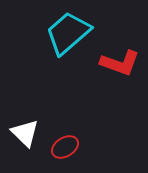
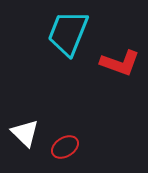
cyan trapezoid: rotated 27 degrees counterclockwise
